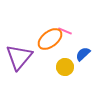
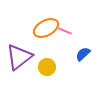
orange ellipse: moved 4 px left, 11 px up; rotated 10 degrees clockwise
purple triangle: rotated 12 degrees clockwise
yellow circle: moved 18 px left
